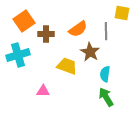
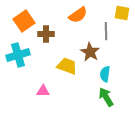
orange semicircle: moved 14 px up
